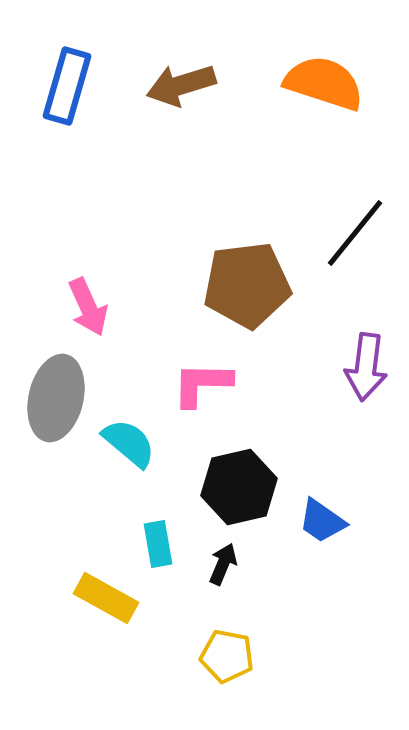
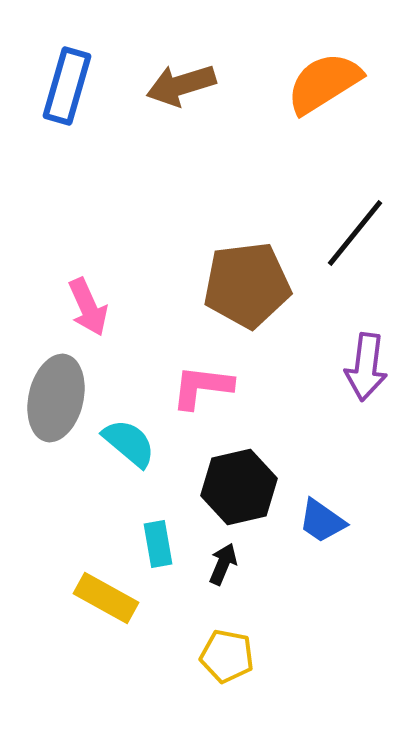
orange semicircle: rotated 50 degrees counterclockwise
pink L-shape: moved 3 px down; rotated 6 degrees clockwise
